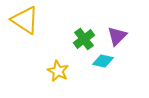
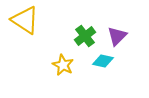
green cross: moved 1 px right, 3 px up
yellow star: moved 5 px right, 6 px up
